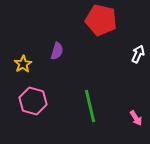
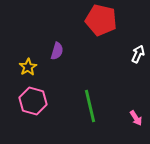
yellow star: moved 5 px right, 3 px down
